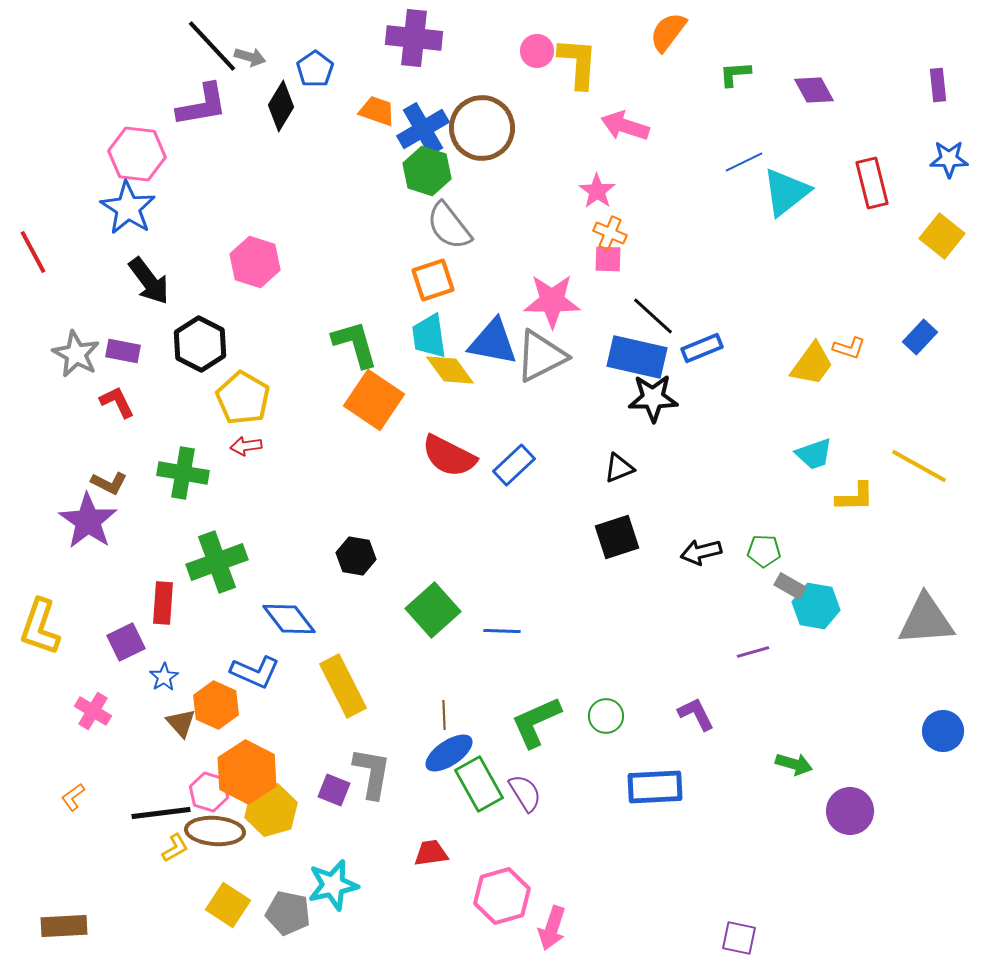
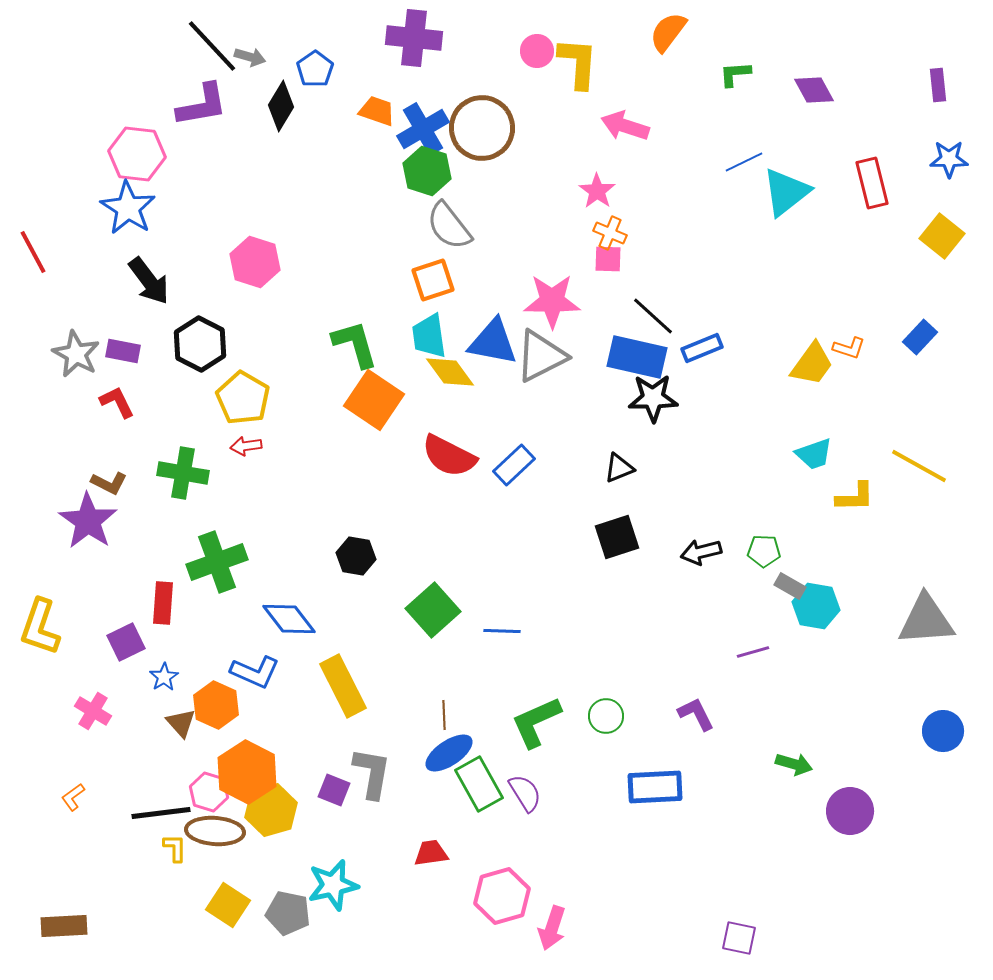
yellow diamond at (450, 370): moved 2 px down
yellow L-shape at (175, 848): rotated 60 degrees counterclockwise
